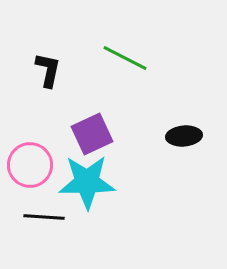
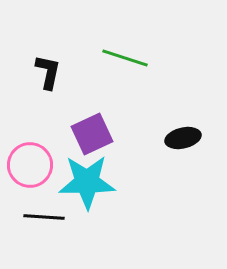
green line: rotated 9 degrees counterclockwise
black L-shape: moved 2 px down
black ellipse: moved 1 px left, 2 px down; rotated 8 degrees counterclockwise
